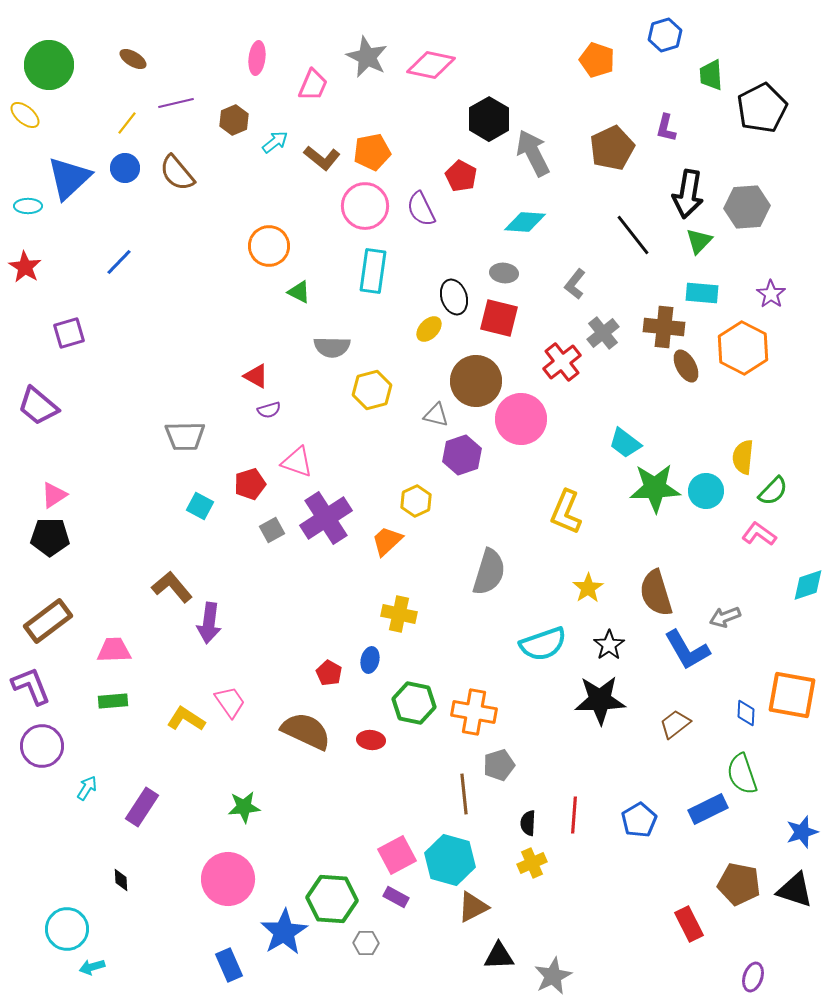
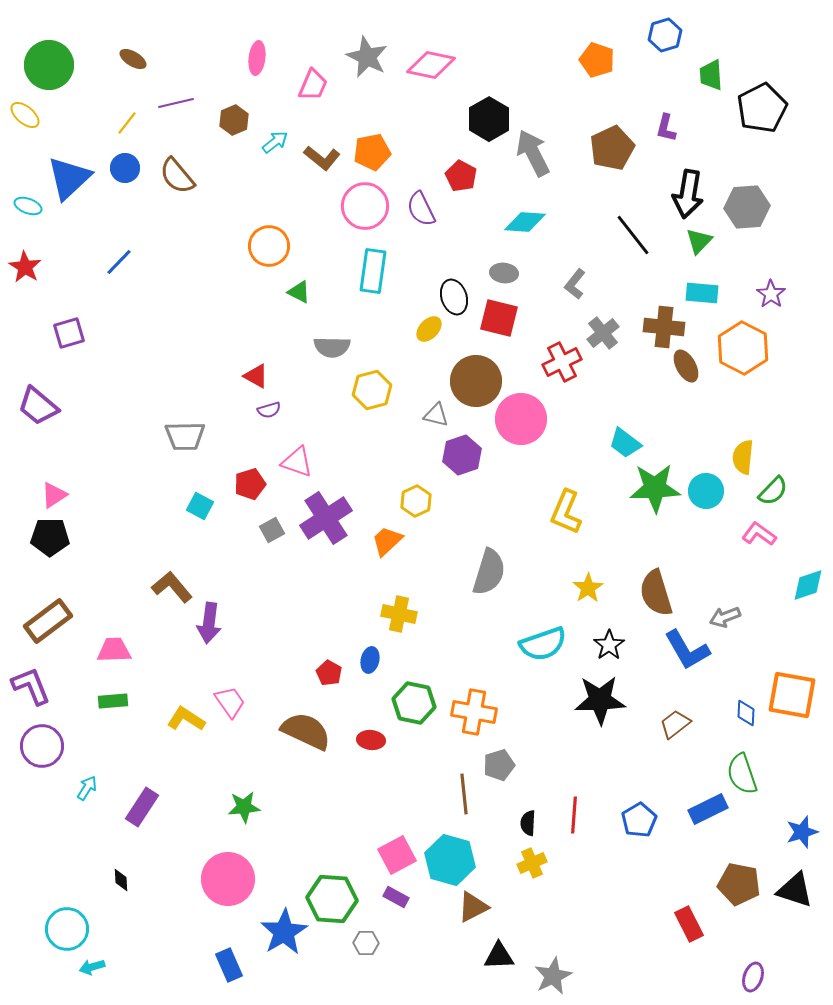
brown semicircle at (177, 173): moved 3 px down
cyan ellipse at (28, 206): rotated 20 degrees clockwise
red cross at (562, 362): rotated 12 degrees clockwise
